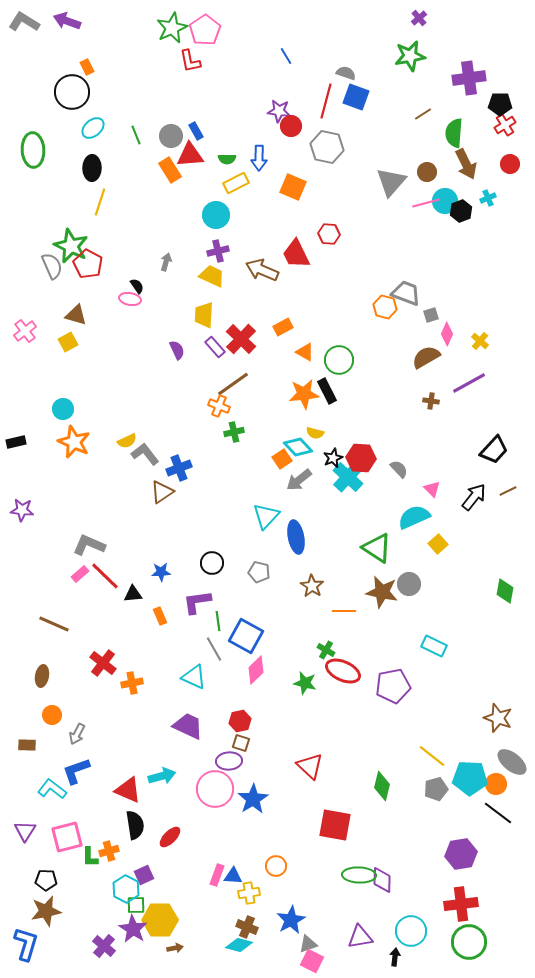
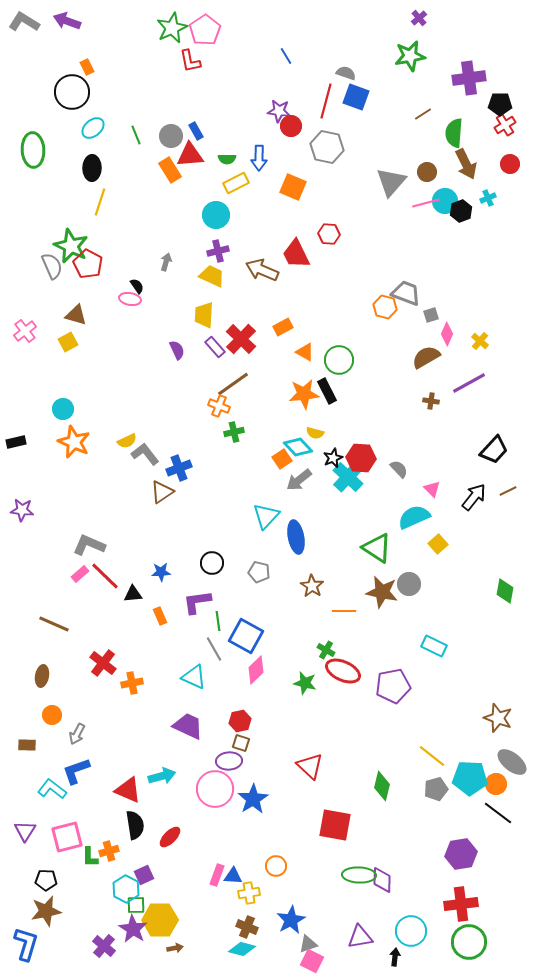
cyan diamond at (239, 945): moved 3 px right, 4 px down
